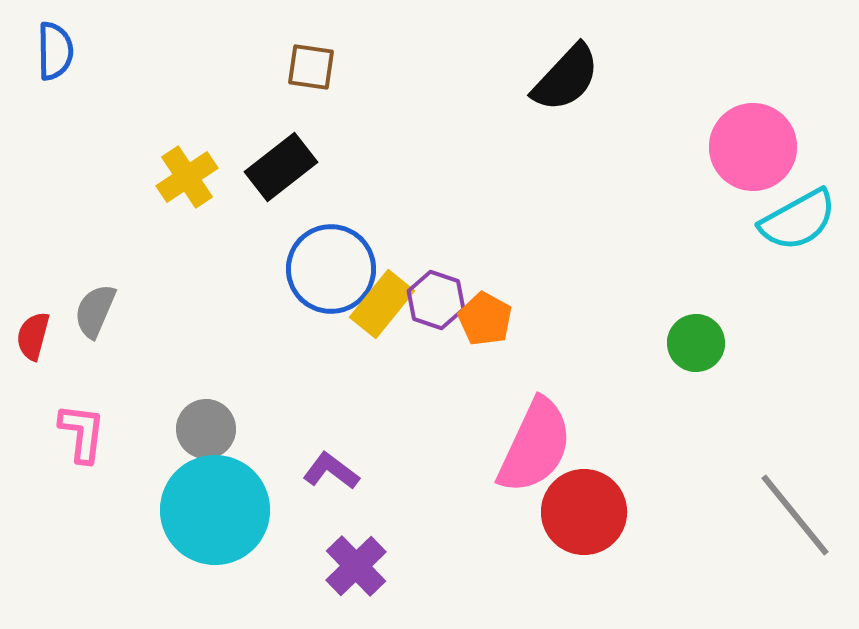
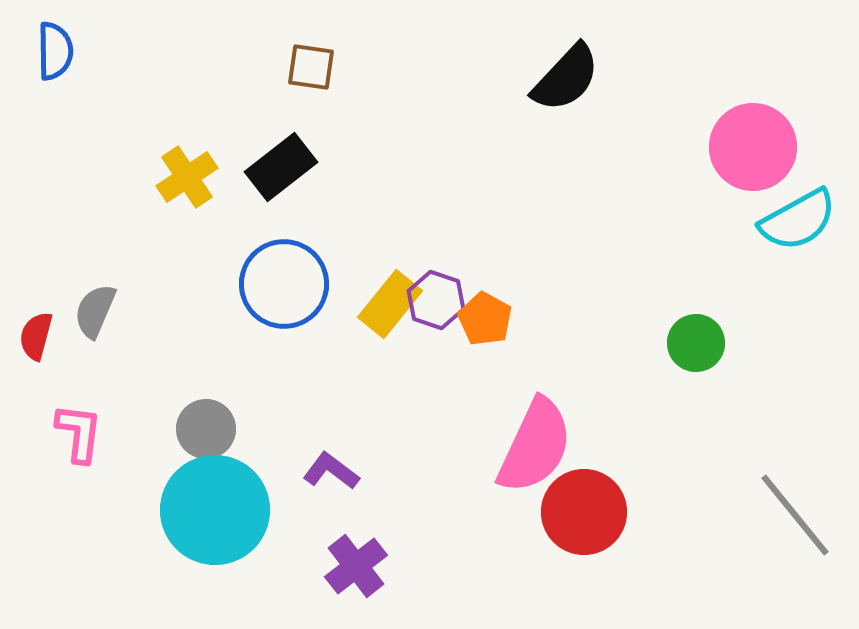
blue circle: moved 47 px left, 15 px down
yellow rectangle: moved 8 px right
red semicircle: moved 3 px right
pink L-shape: moved 3 px left
purple cross: rotated 6 degrees clockwise
